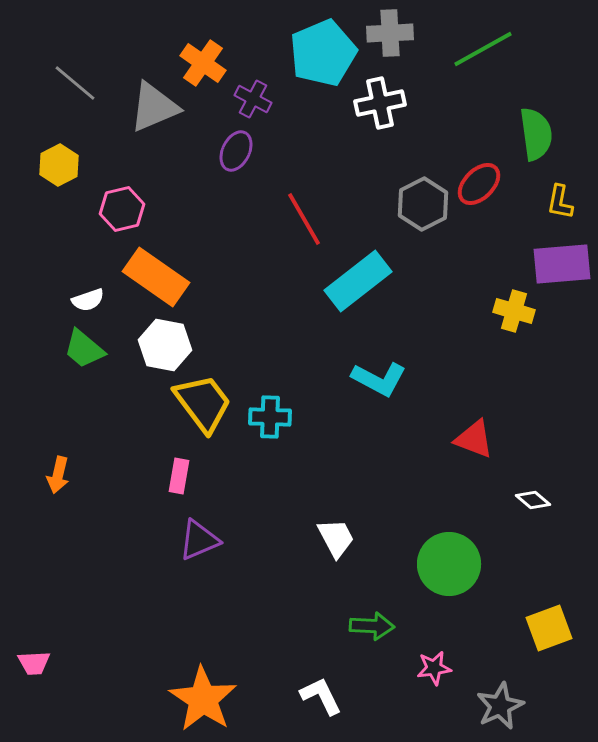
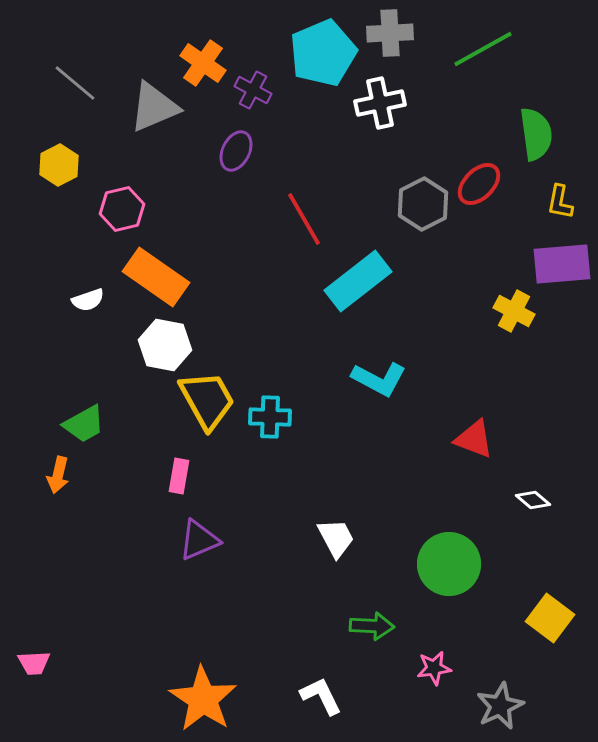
purple cross: moved 9 px up
yellow cross: rotated 12 degrees clockwise
green trapezoid: moved 75 px down; rotated 69 degrees counterclockwise
yellow trapezoid: moved 4 px right, 3 px up; rotated 8 degrees clockwise
yellow square: moved 1 px right, 10 px up; rotated 33 degrees counterclockwise
